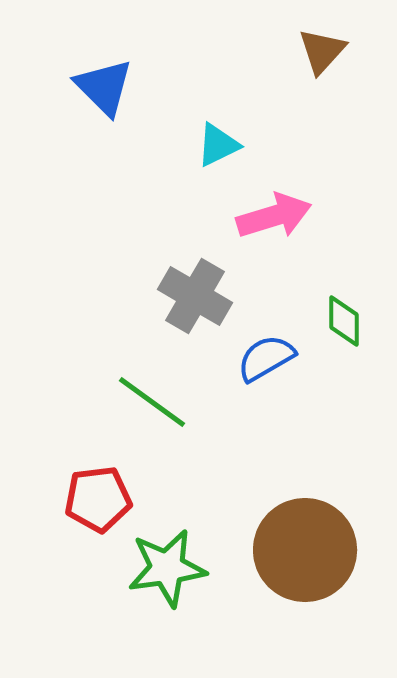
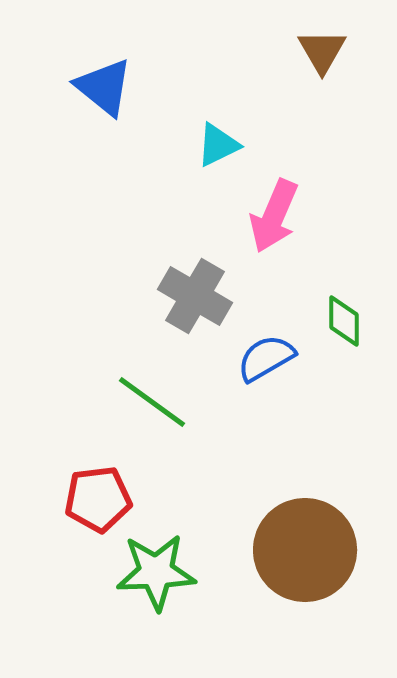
brown triangle: rotated 12 degrees counterclockwise
blue triangle: rotated 6 degrees counterclockwise
pink arrow: rotated 130 degrees clockwise
green star: moved 11 px left, 4 px down; rotated 6 degrees clockwise
